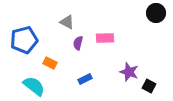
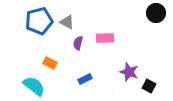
blue pentagon: moved 15 px right, 19 px up
